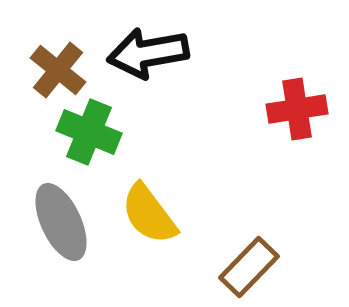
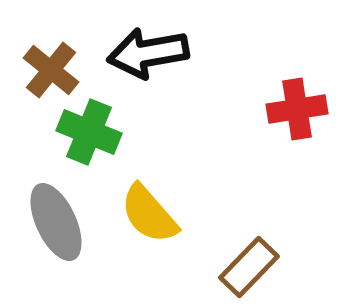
brown cross: moved 7 px left
yellow semicircle: rotated 4 degrees counterclockwise
gray ellipse: moved 5 px left
